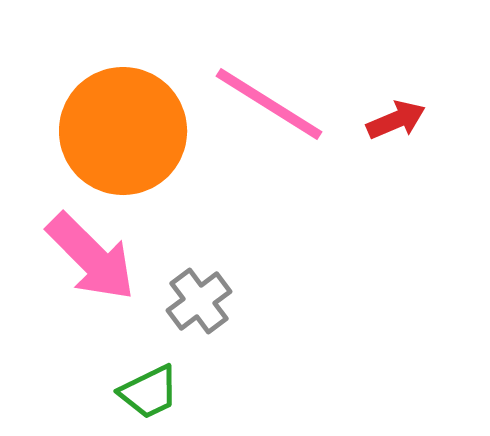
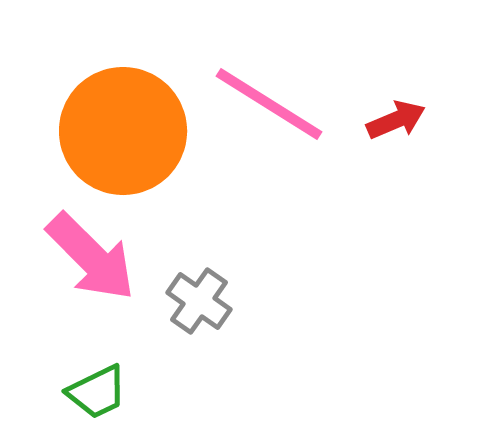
gray cross: rotated 18 degrees counterclockwise
green trapezoid: moved 52 px left
